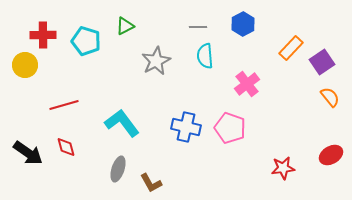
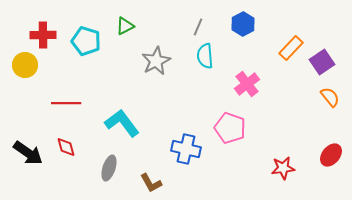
gray line: rotated 66 degrees counterclockwise
red line: moved 2 px right, 2 px up; rotated 16 degrees clockwise
blue cross: moved 22 px down
red ellipse: rotated 20 degrees counterclockwise
gray ellipse: moved 9 px left, 1 px up
